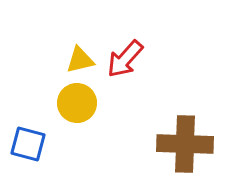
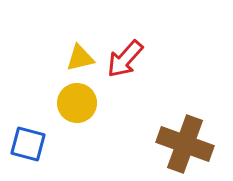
yellow triangle: moved 2 px up
brown cross: rotated 18 degrees clockwise
